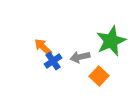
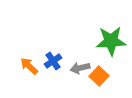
green star: rotated 20 degrees clockwise
orange arrow: moved 14 px left, 19 px down
gray arrow: moved 11 px down
